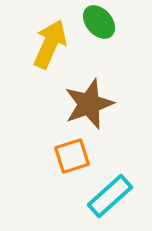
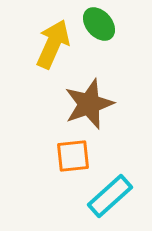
green ellipse: moved 2 px down
yellow arrow: moved 3 px right
orange square: moved 1 px right; rotated 12 degrees clockwise
